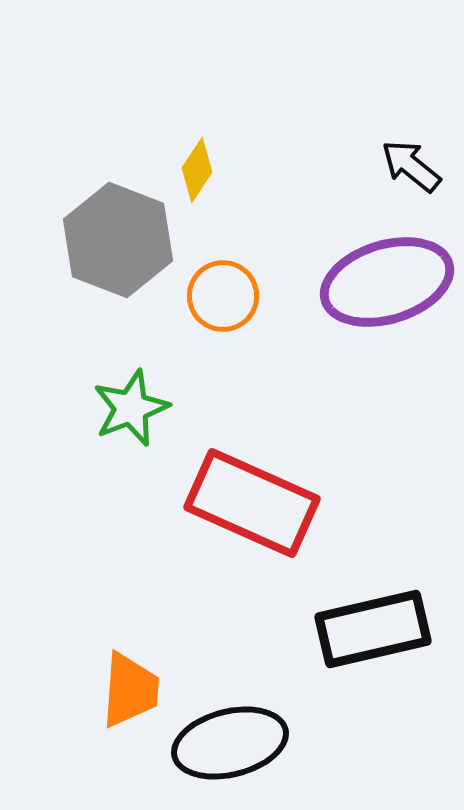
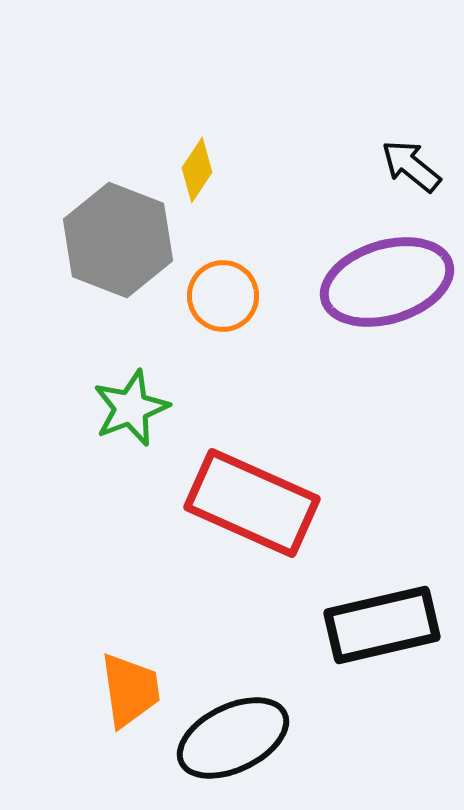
black rectangle: moved 9 px right, 4 px up
orange trapezoid: rotated 12 degrees counterclockwise
black ellipse: moved 3 px right, 5 px up; rotated 12 degrees counterclockwise
